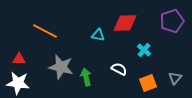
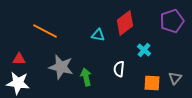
red diamond: rotated 35 degrees counterclockwise
white semicircle: rotated 112 degrees counterclockwise
orange square: moved 4 px right; rotated 24 degrees clockwise
